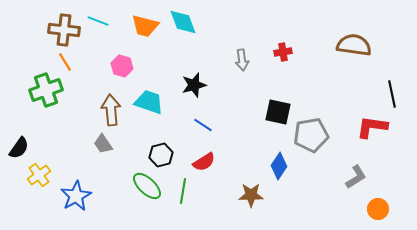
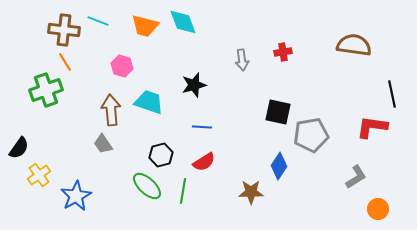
blue line: moved 1 px left, 2 px down; rotated 30 degrees counterclockwise
brown star: moved 3 px up
